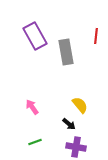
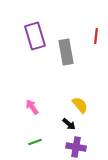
purple rectangle: rotated 12 degrees clockwise
